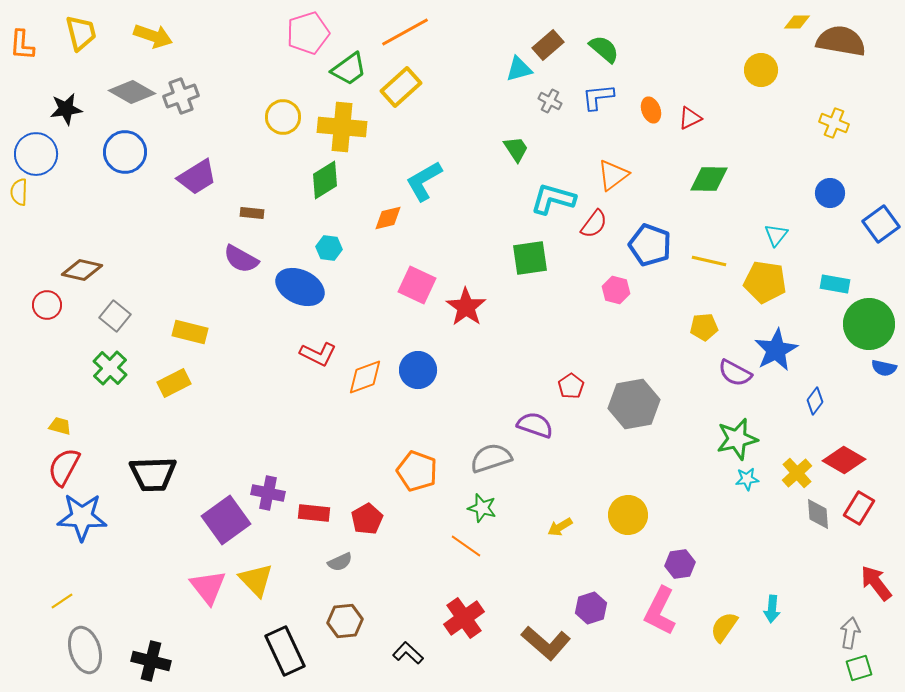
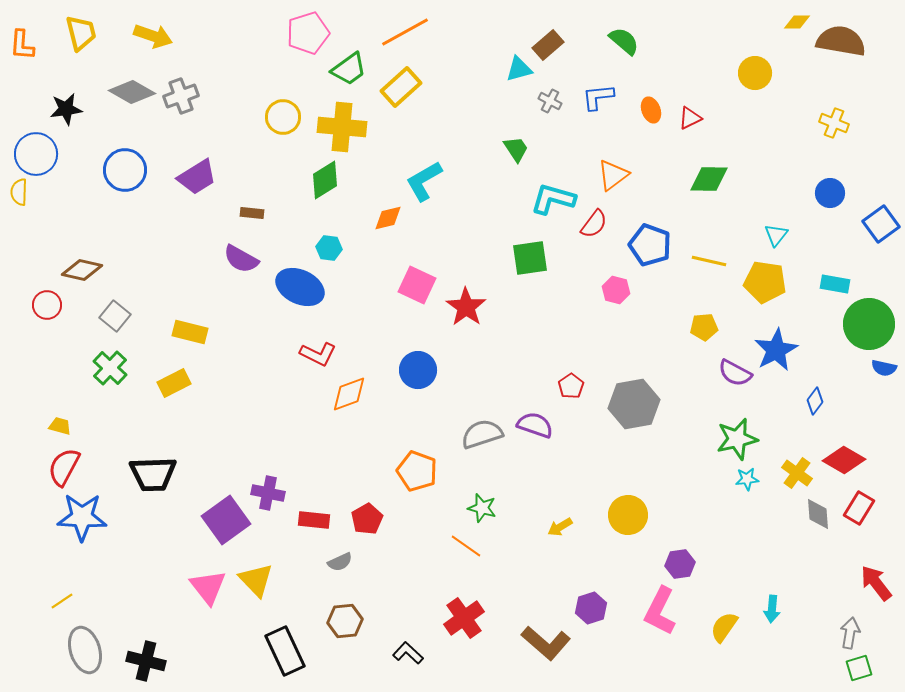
green semicircle at (604, 49): moved 20 px right, 8 px up
yellow circle at (761, 70): moved 6 px left, 3 px down
blue circle at (125, 152): moved 18 px down
orange diamond at (365, 377): moved 16 px left, 17 px down
gray semicircle at (491, 458): moved 9 px left, 24 px up
yellow cross at (797, 473): rotated 12 degrees counterclockwise
red rectangle at (314, 513): moved 7 px down
black cross at (151, 661): moved 5 px left
